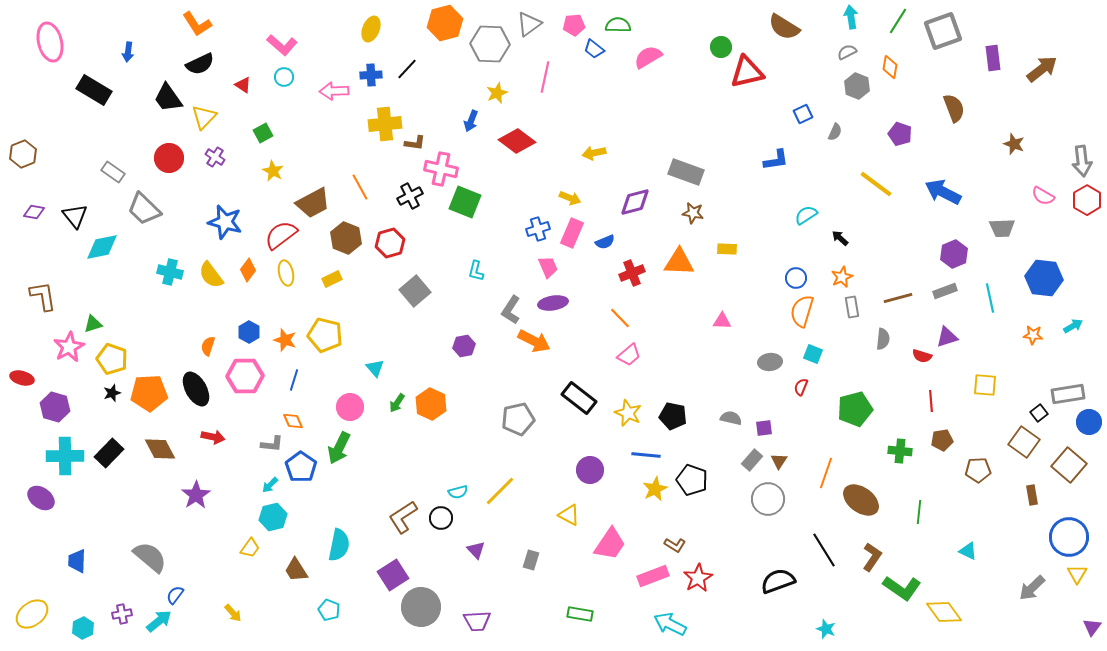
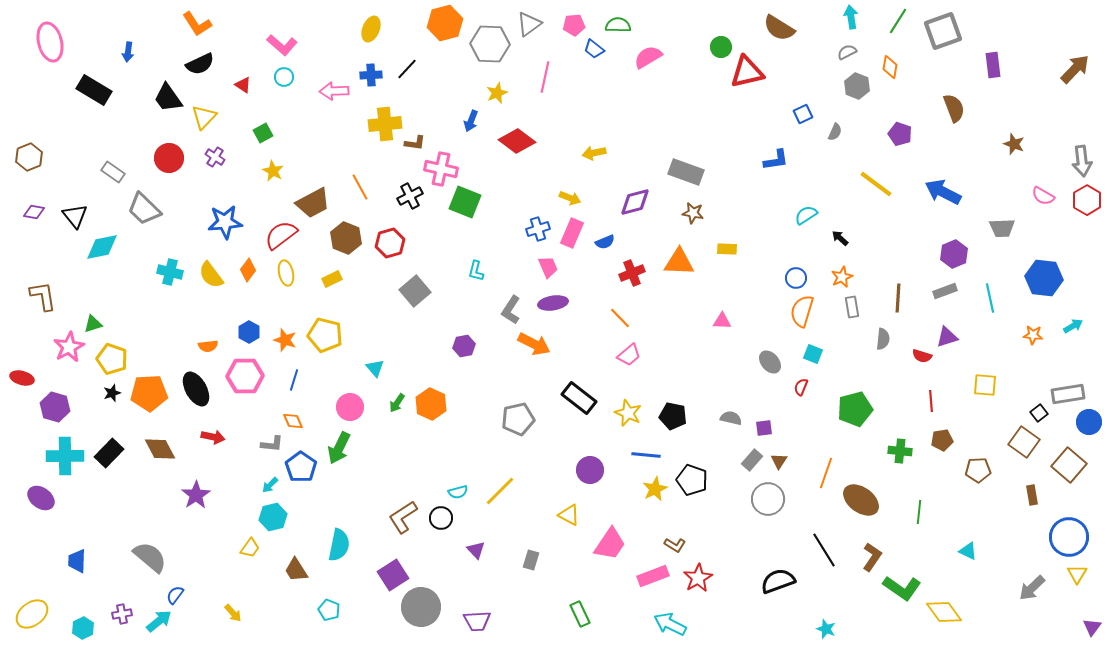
brown semicircle at (784, 27): moved 5 px left, 1 px down
purple rectangle at (993, 58): moved 7 px down
brown arrow at (1042, 69): moved 33 px right; rotated 8 degrees counterclockwise
brown hexagon at (23, 154): moved 6 px right, 3 px down
blue star at (225, 222): rotated 20 degrees counterclockwise
brown line at (898, 298): rotated 72 degrees counterclockwise
orange arrow at (534, 341): moved 3 px down
orange semicircle at (208, 346): rotated 114 degrees counterclockwise
gray ellipse at (770, 362): rotated 55 degrees clockwise
green rectangle at (580, 614): rotated 55 degrees clockwise
